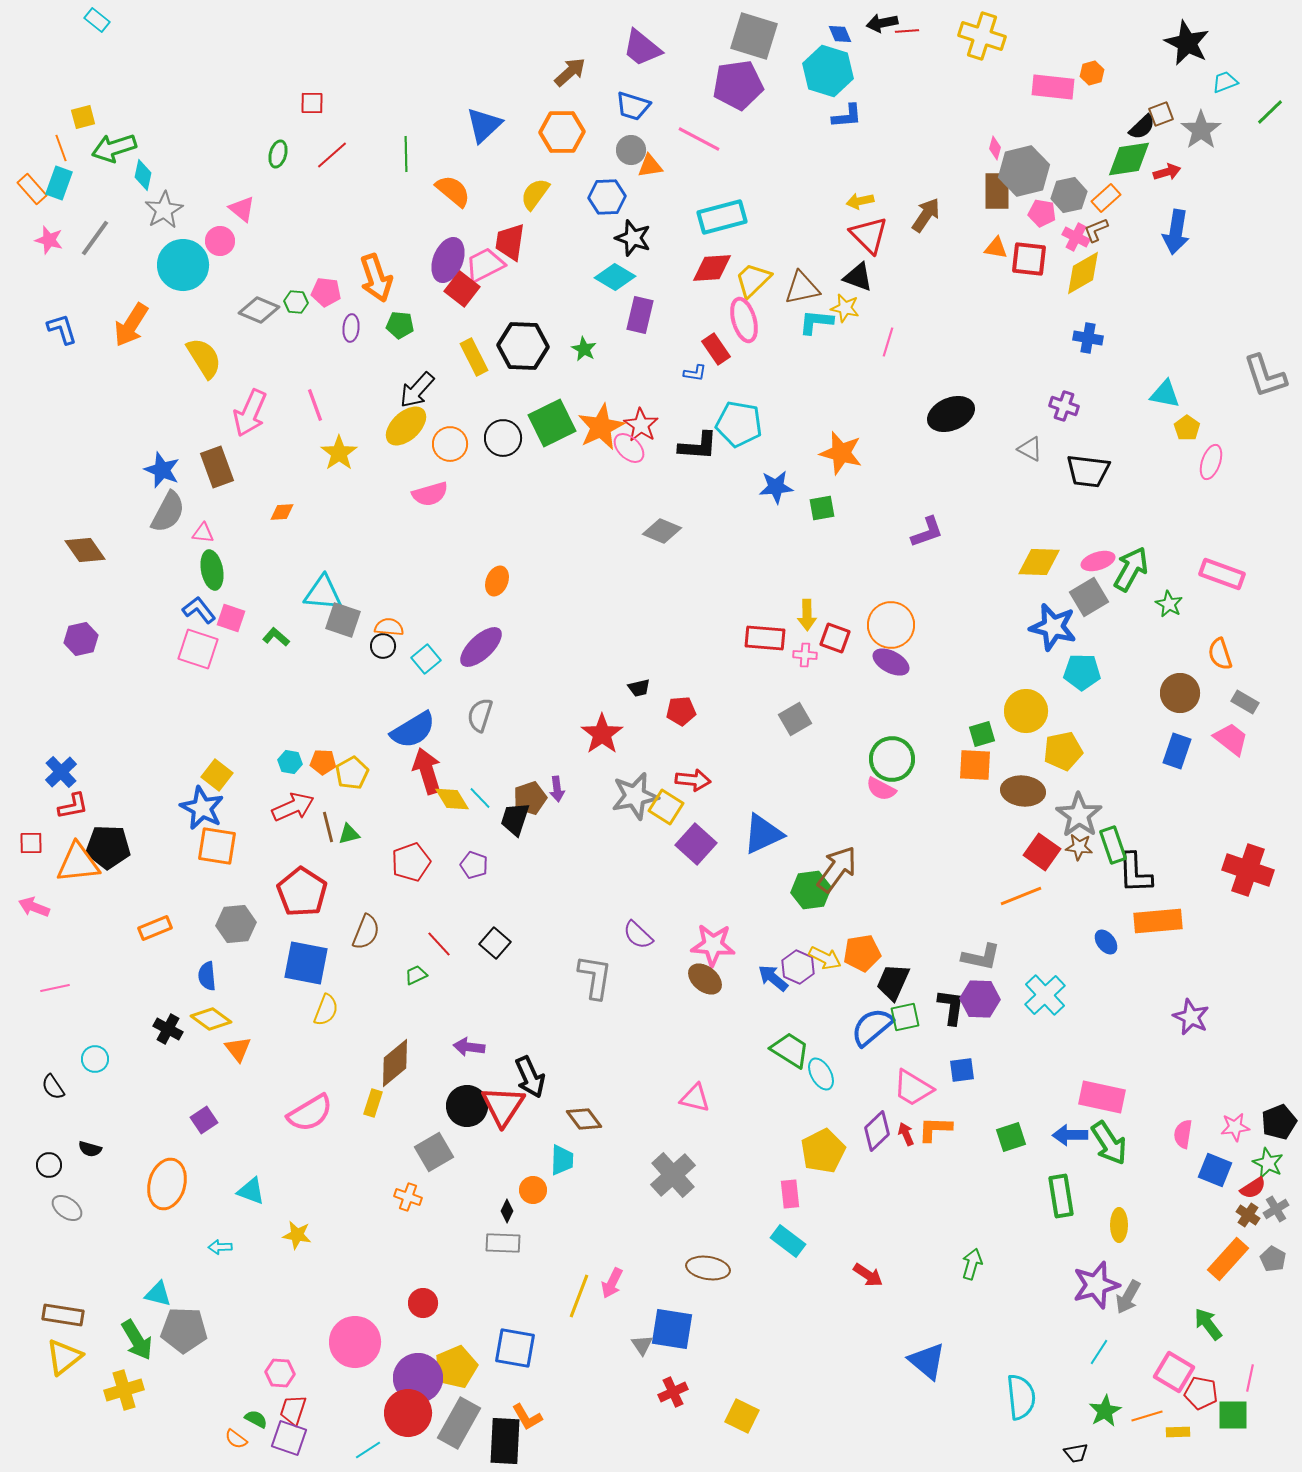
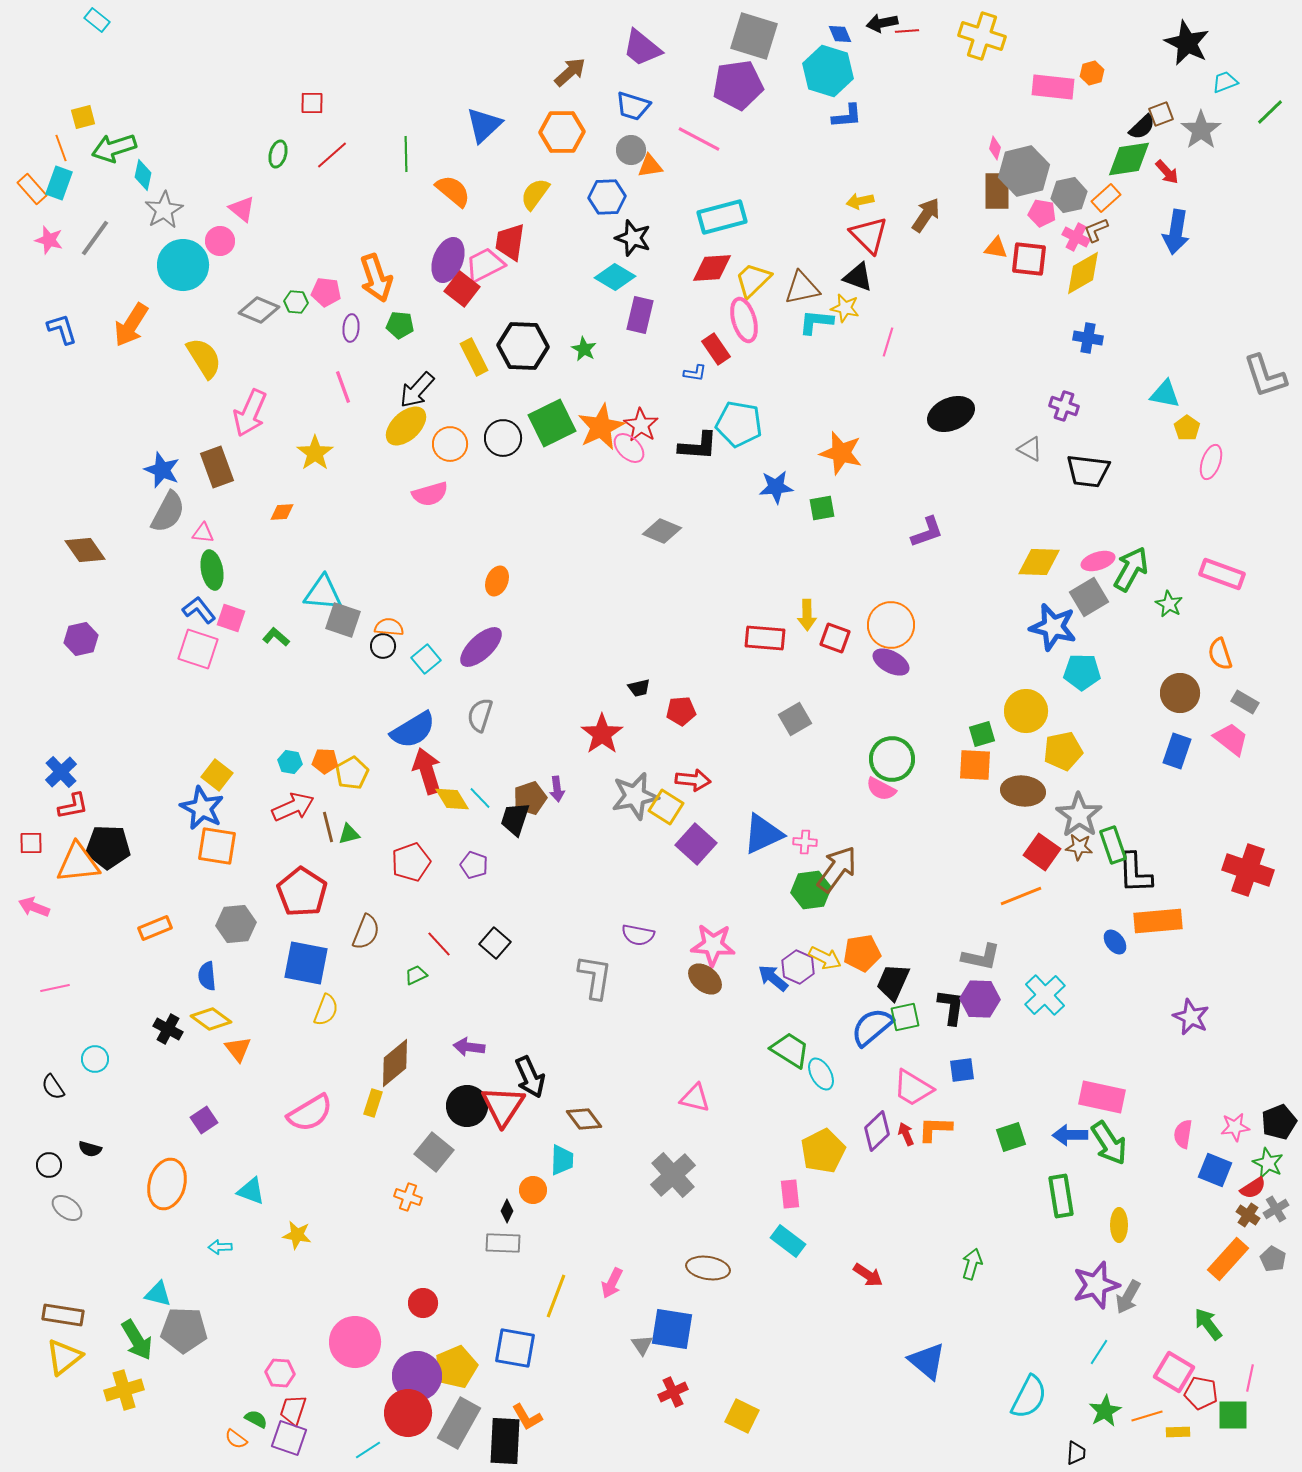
red arrow at (1167, 172): rotated 64 degrees clockwise
pink line at (315, 405): moved 28 px right, 18 px up
yellow star at (339, 453): moved 24 px left
pink cross at (805, 655): moved 187 px down
orange pentagon at (323, 762): moved 2 px right, 1 px up
purple semicircle at (638, 935): rotated 32 degrees counterclockwise
blue ellipse at (1106, 942): moved 9 px right
gray square at (434, 1152): rotated 21 degrees counterclockwise
yellow line at (579, 1296): moved 23 px left
purple circle at (418, 1378): moved 1 px left, 2 px up
cyan semicircle at (1021, 1397): moved 8 px right; rotated 33 degrees clockwise
black trapezoid at (1076, 1453): rotated 75 degrees counterclockwise
